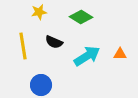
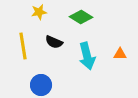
cyan arrow: rotated 108 degrees clockwise
